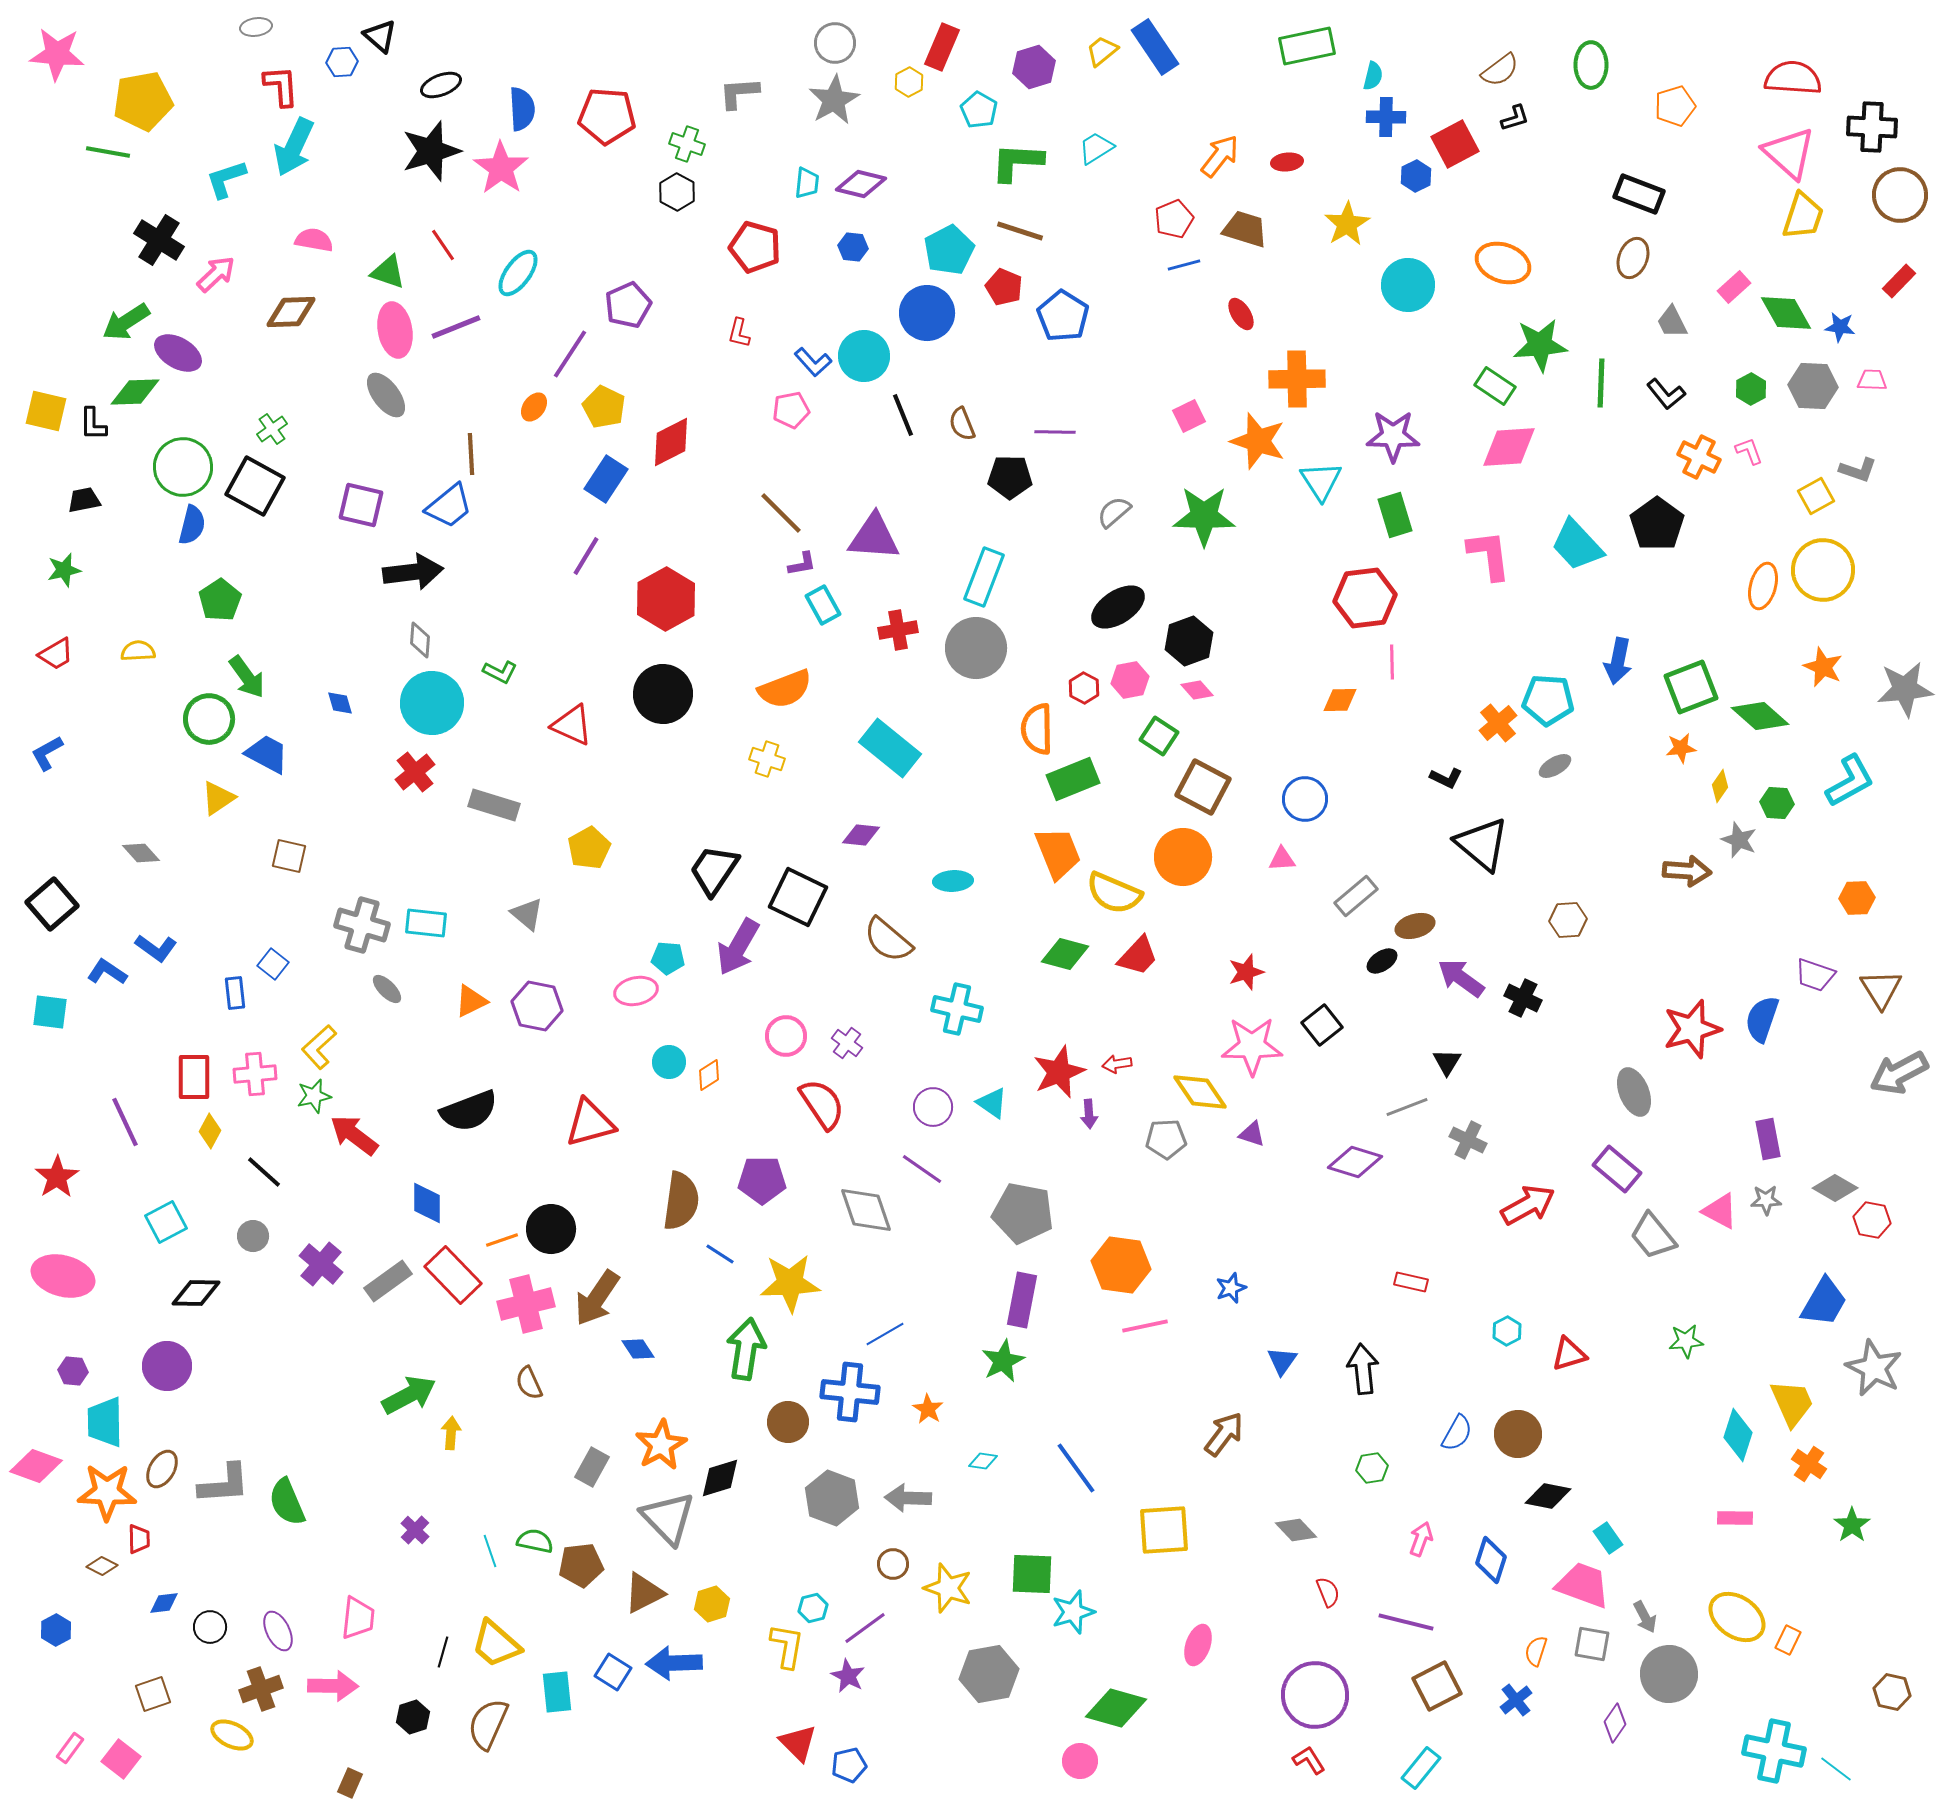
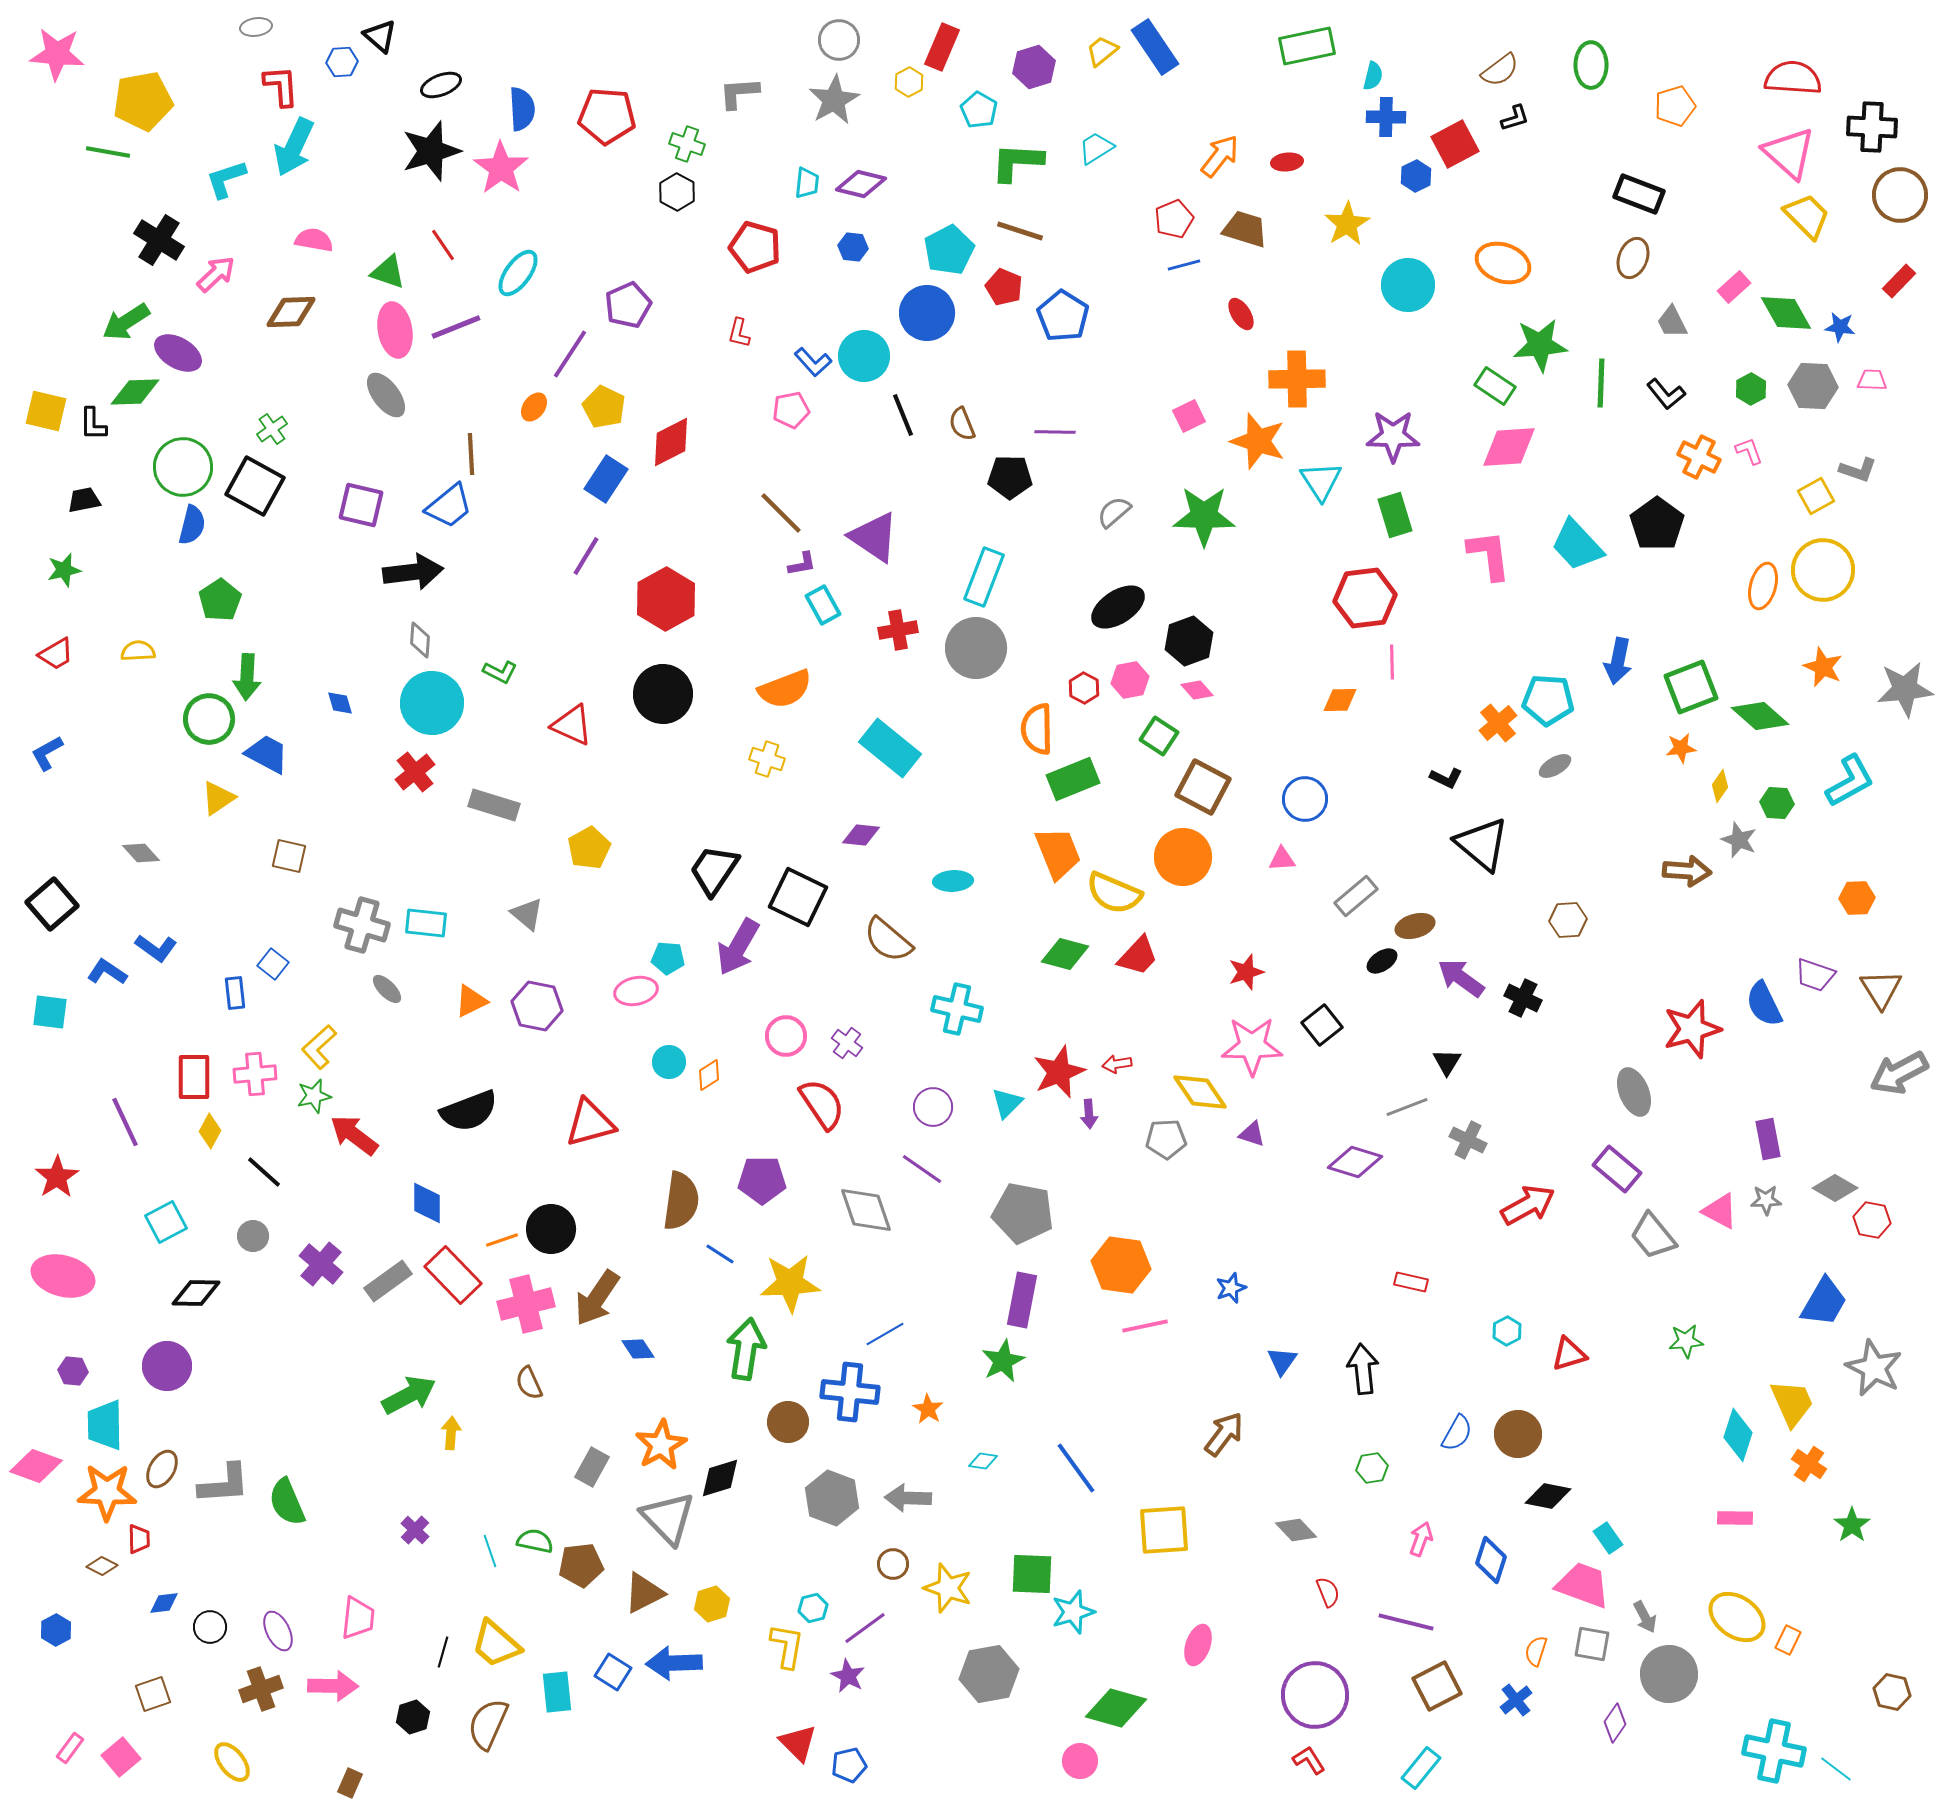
gray circle at (835, 43): moved 4 px right, 3 px up
yellow trapezoid at (1803, 216): moved 4 px right; rotated 63 degrees counterclockwise
purple triangle at (874, 537): rotated 30 degrees clockwise
green arrow at (247, 677): rotated 39 degrees clockwise
blue semicircle at (1762, 1019): moved 2 px right, 15 px up; rotated 45 degrees counterclockwise
cyan triangle at (992, 1103): moved 15 px right; rotated 40 degrees clockwise
cyan trapezoid at (105, 1422): moved 3 px down
yellow ellipse at (232, 1735): moved 27 px down; rotated 27 degrees clockwise
pink square at (121, 1759): moved 2 px up; rotated 12 degrees clockwise
